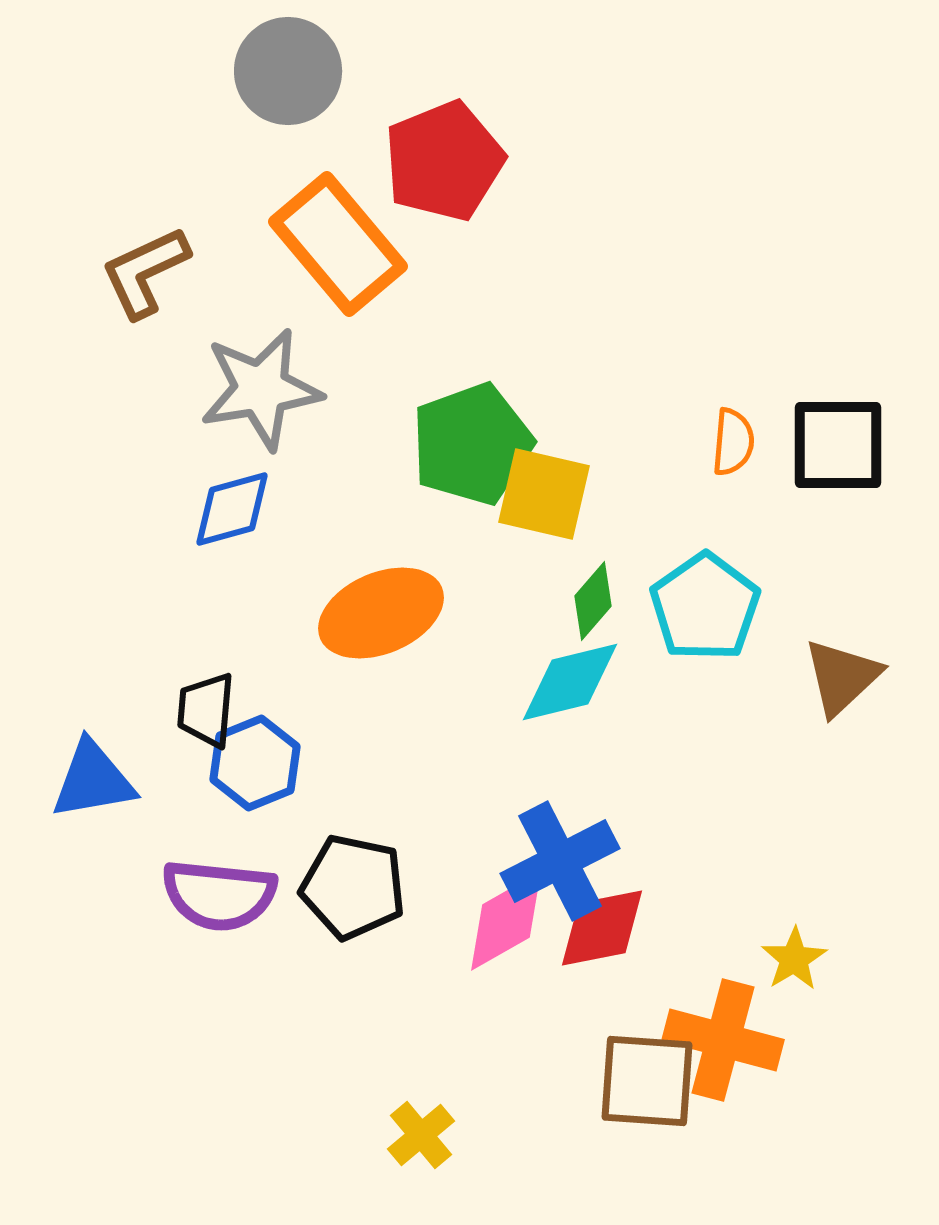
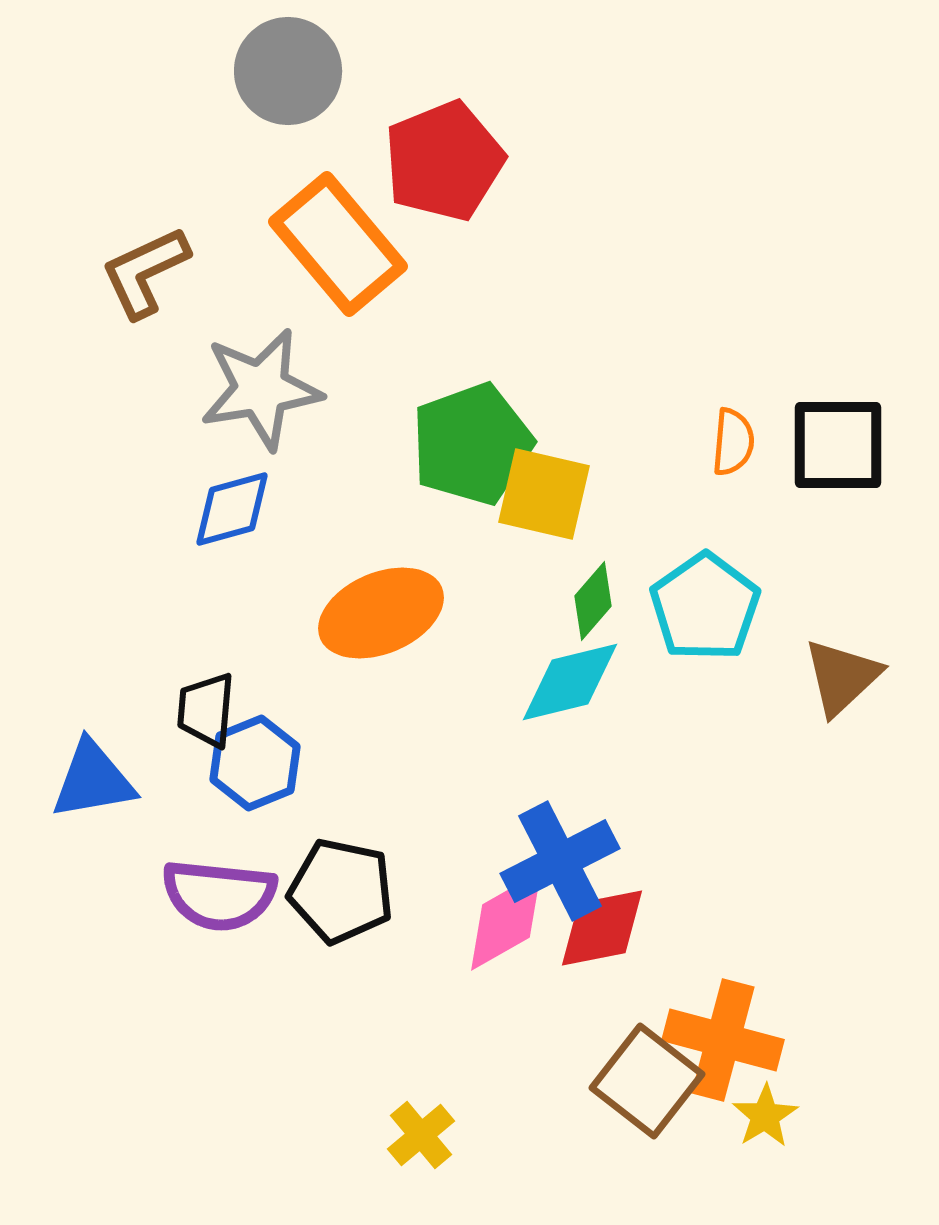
black pentagon: moved 12 px left, 4 px down
yellow star: moved 29 px left, 157 px down
brown square: rotated 34 degrees clockwise
